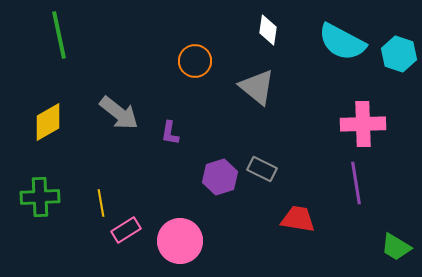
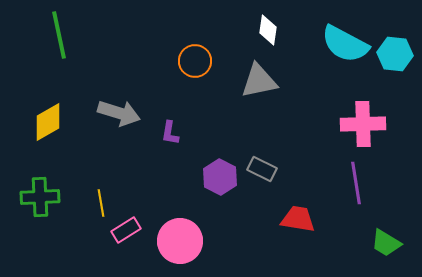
cyan semicircle: moved 3 px right, 2 px down
cyan hexagon: moved 4 px left; rotated 12 degrees counterclockwise
gray triangle: moved 2 px right, 6 px up; rotated 51 degrees counterclockwise
gray arrow: rotated 21 degrees counterclockwise
purple hexagon: rotated 16 degrees counterclockwise
green trapezoid: moved 10 px left, 4 px up
